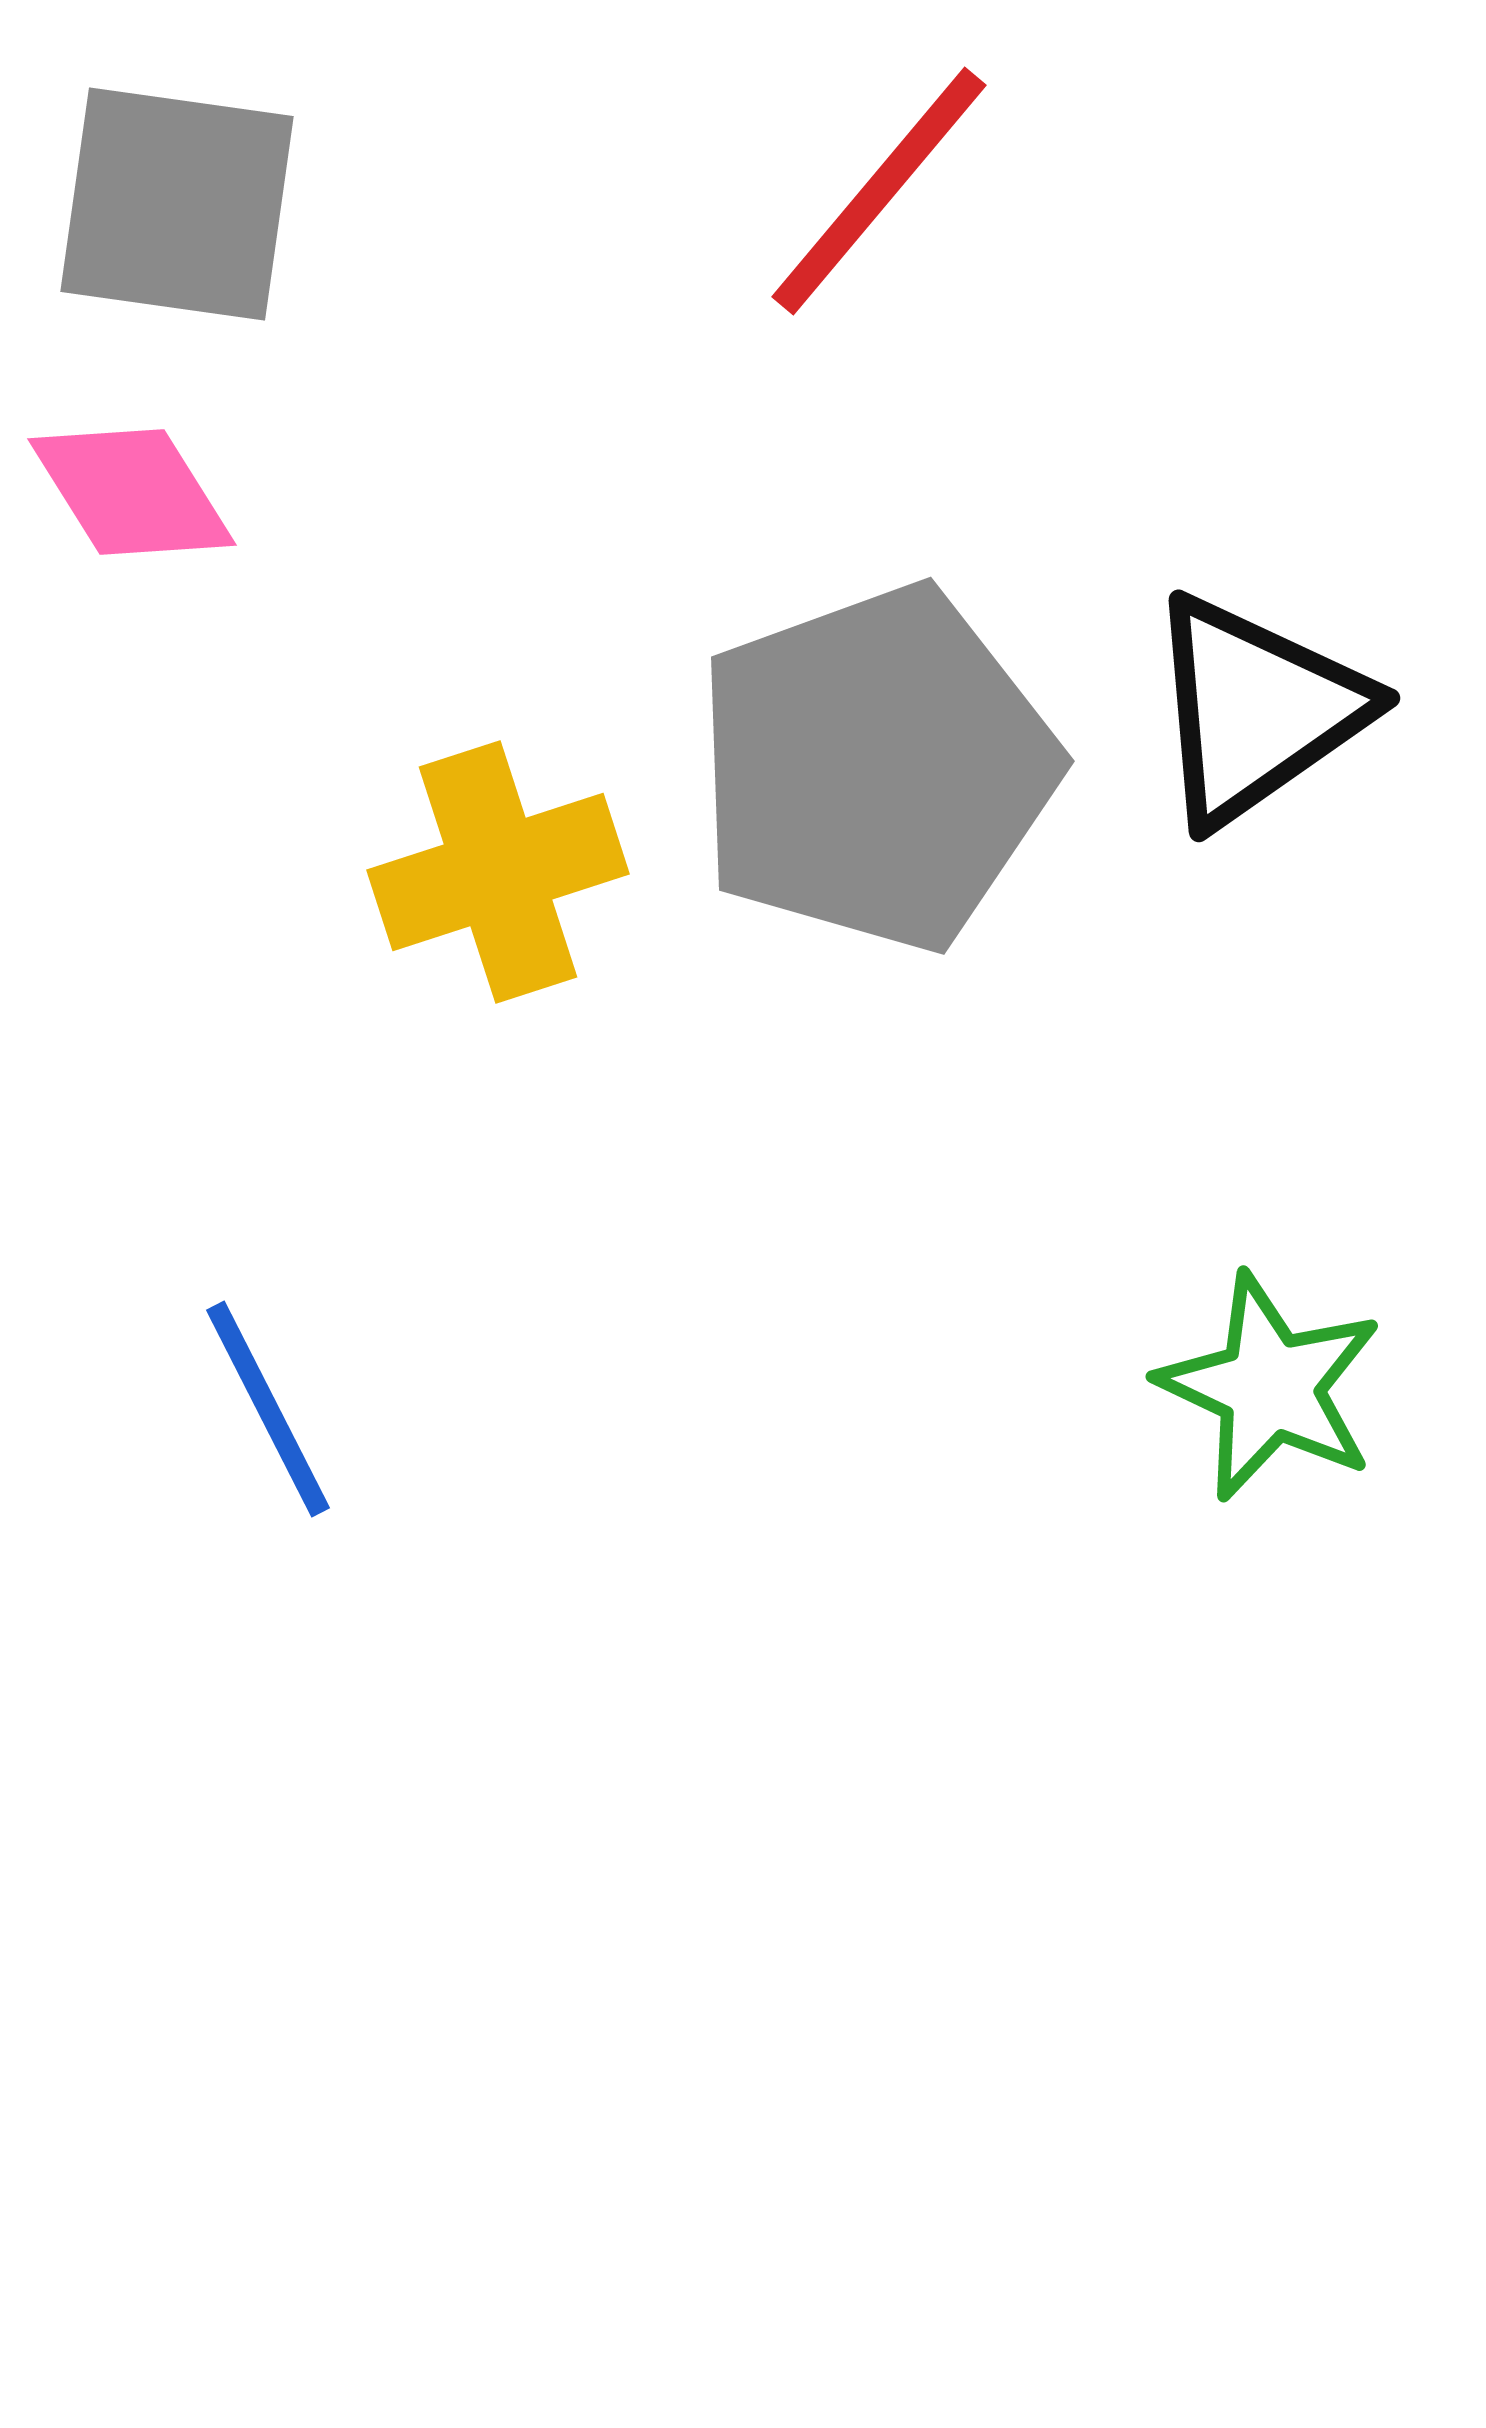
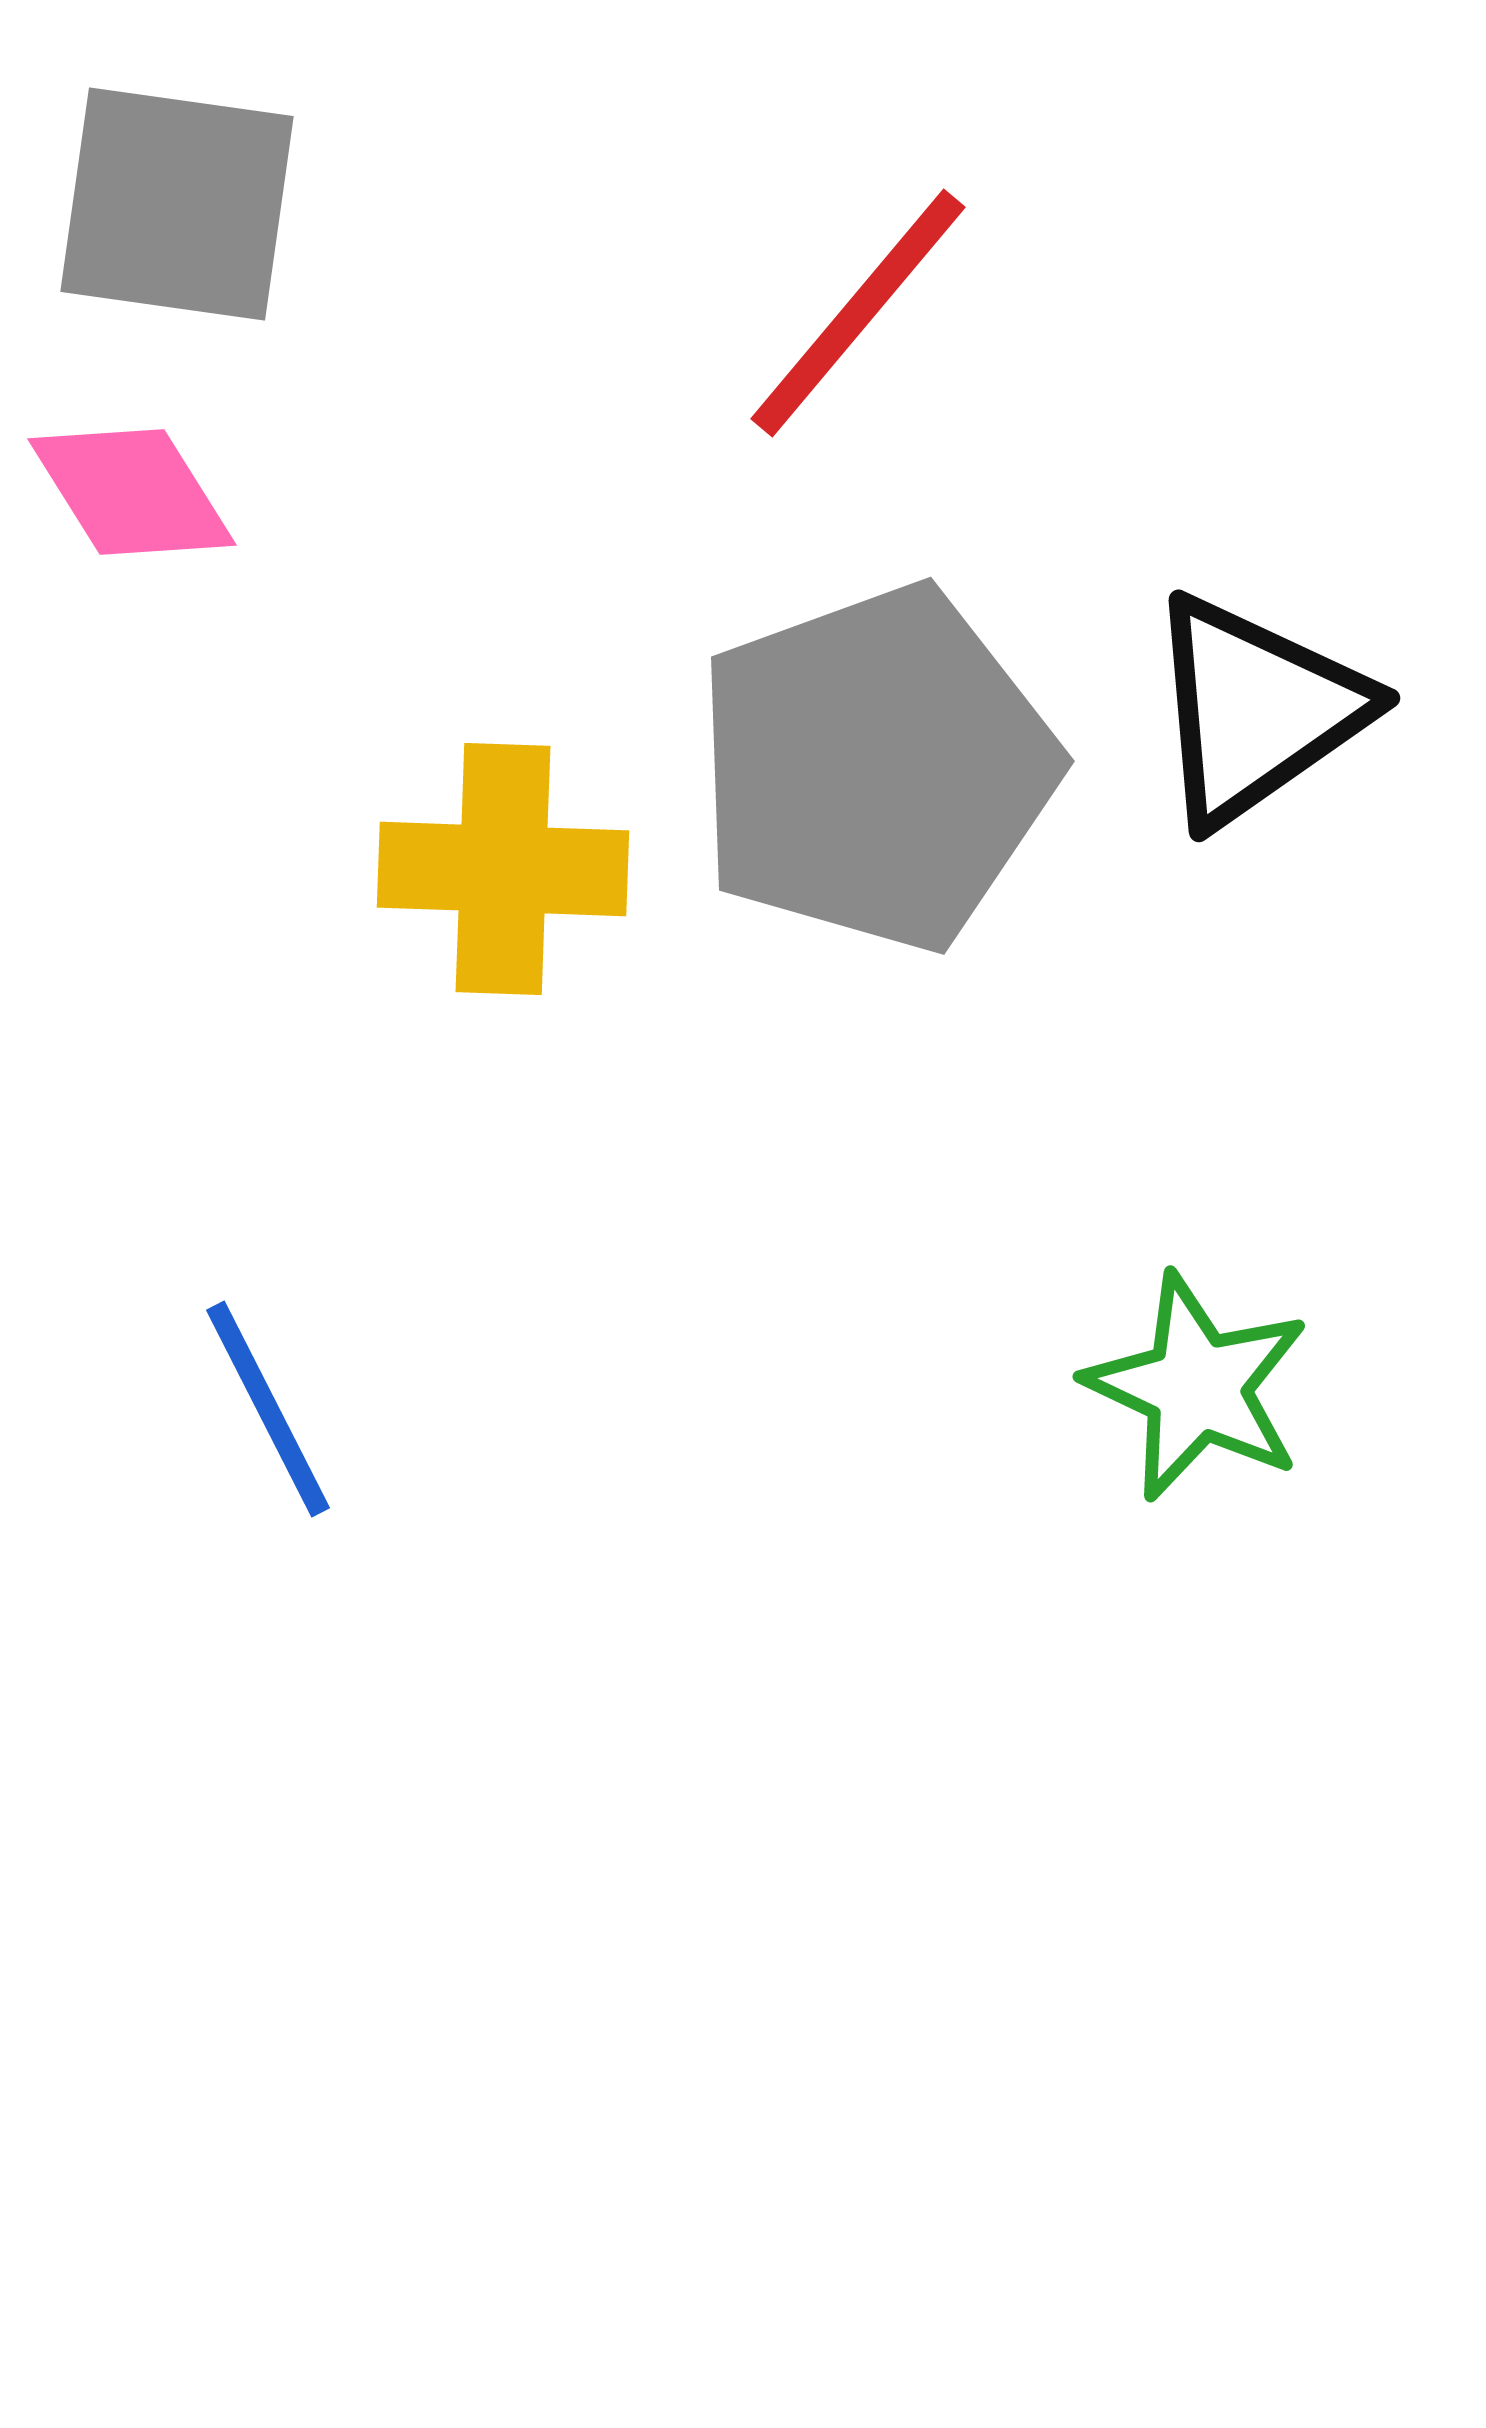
red line: moved 21 px left, 122 px down
yellow cross: moved 5 px right, 3 px up; rotated 20 degrees clockwise
green star: moved 73 px left
